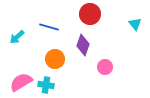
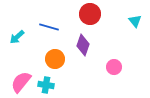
cyan triangle: moved 3 px up
pink circle: moved 9 px right
pink semicircle: rotated 20 degrees counterclockwise
